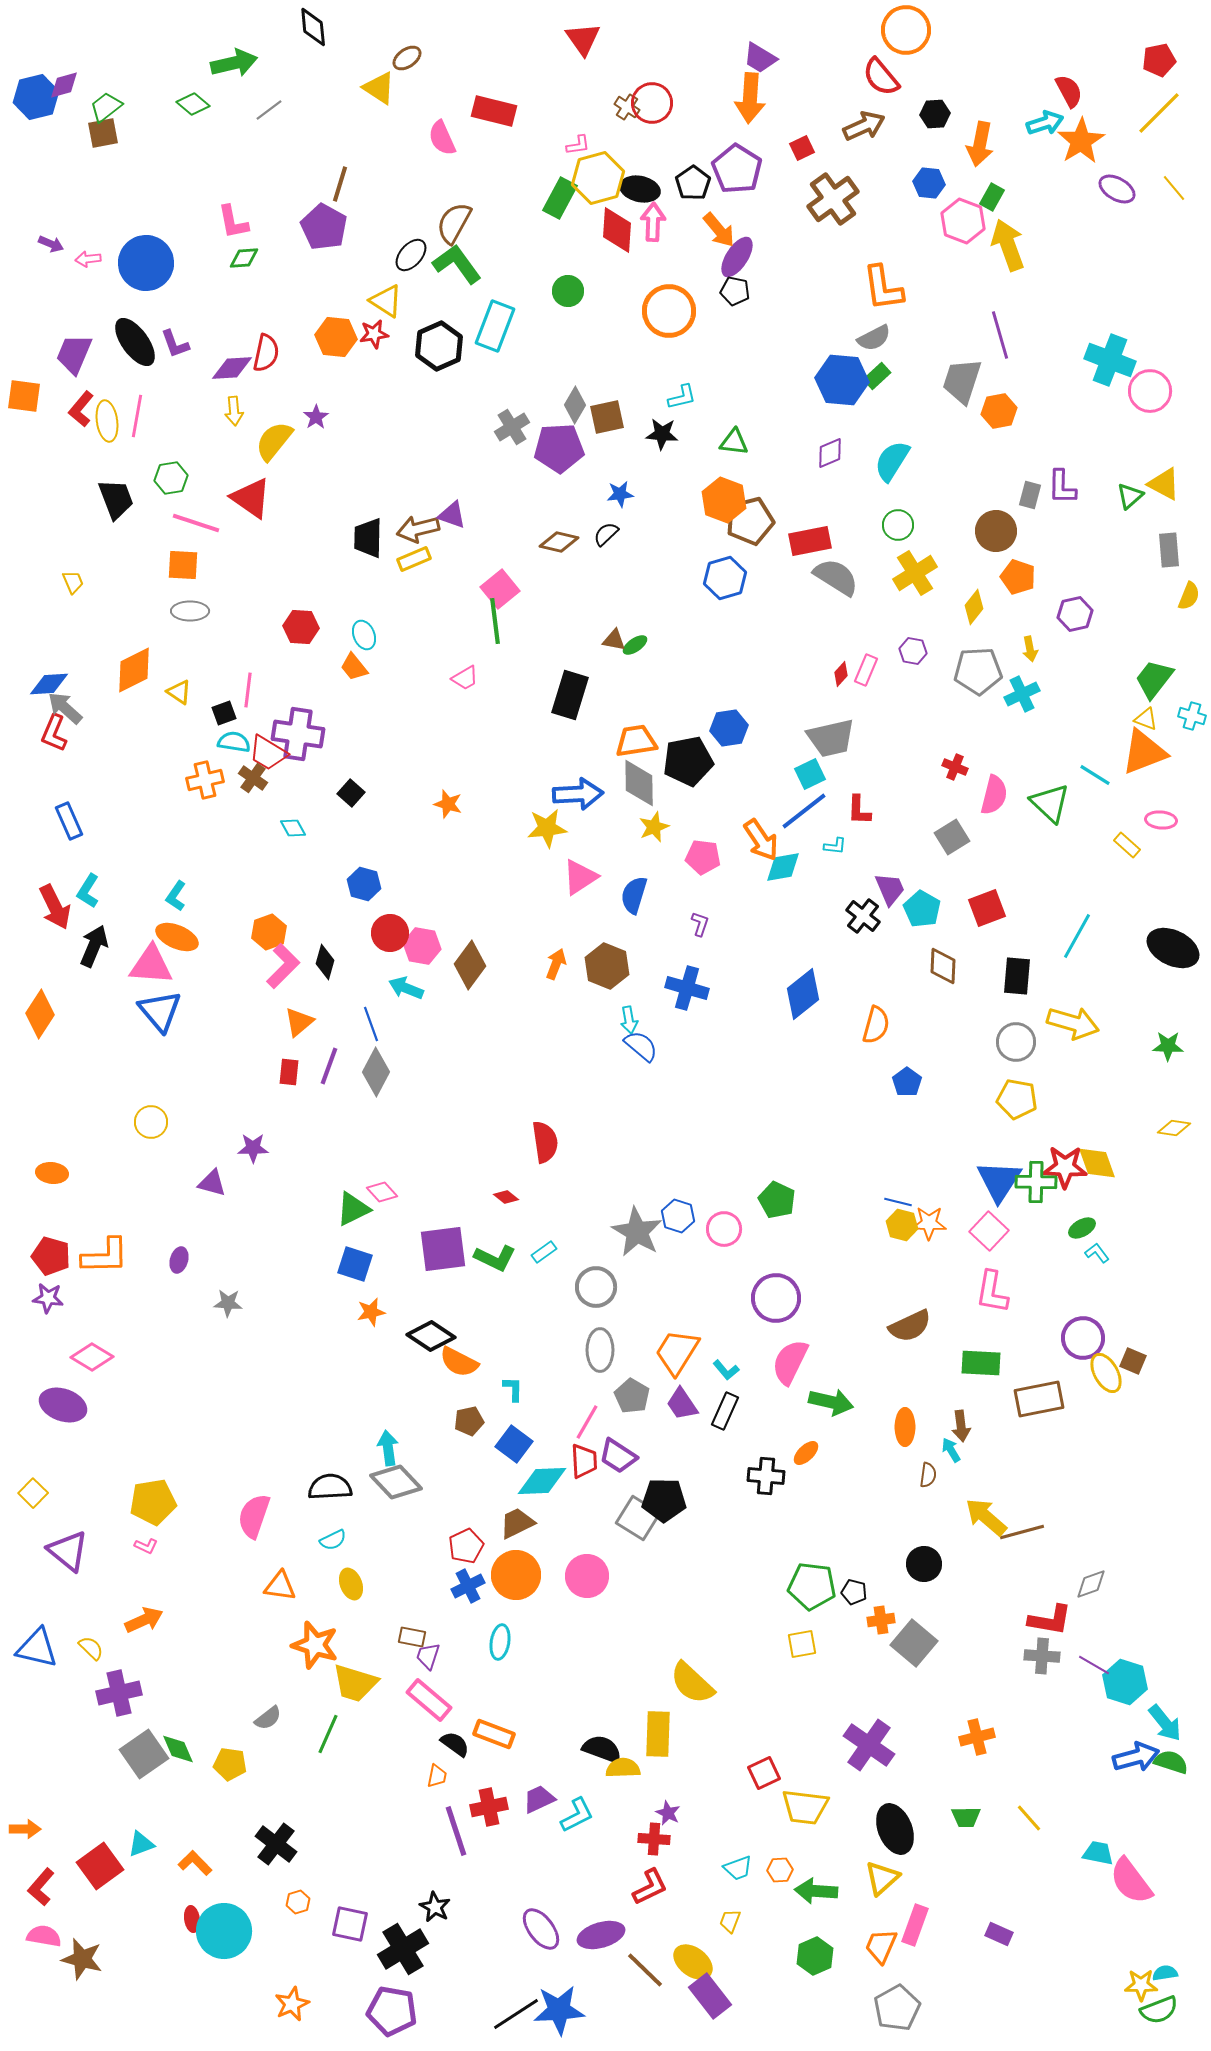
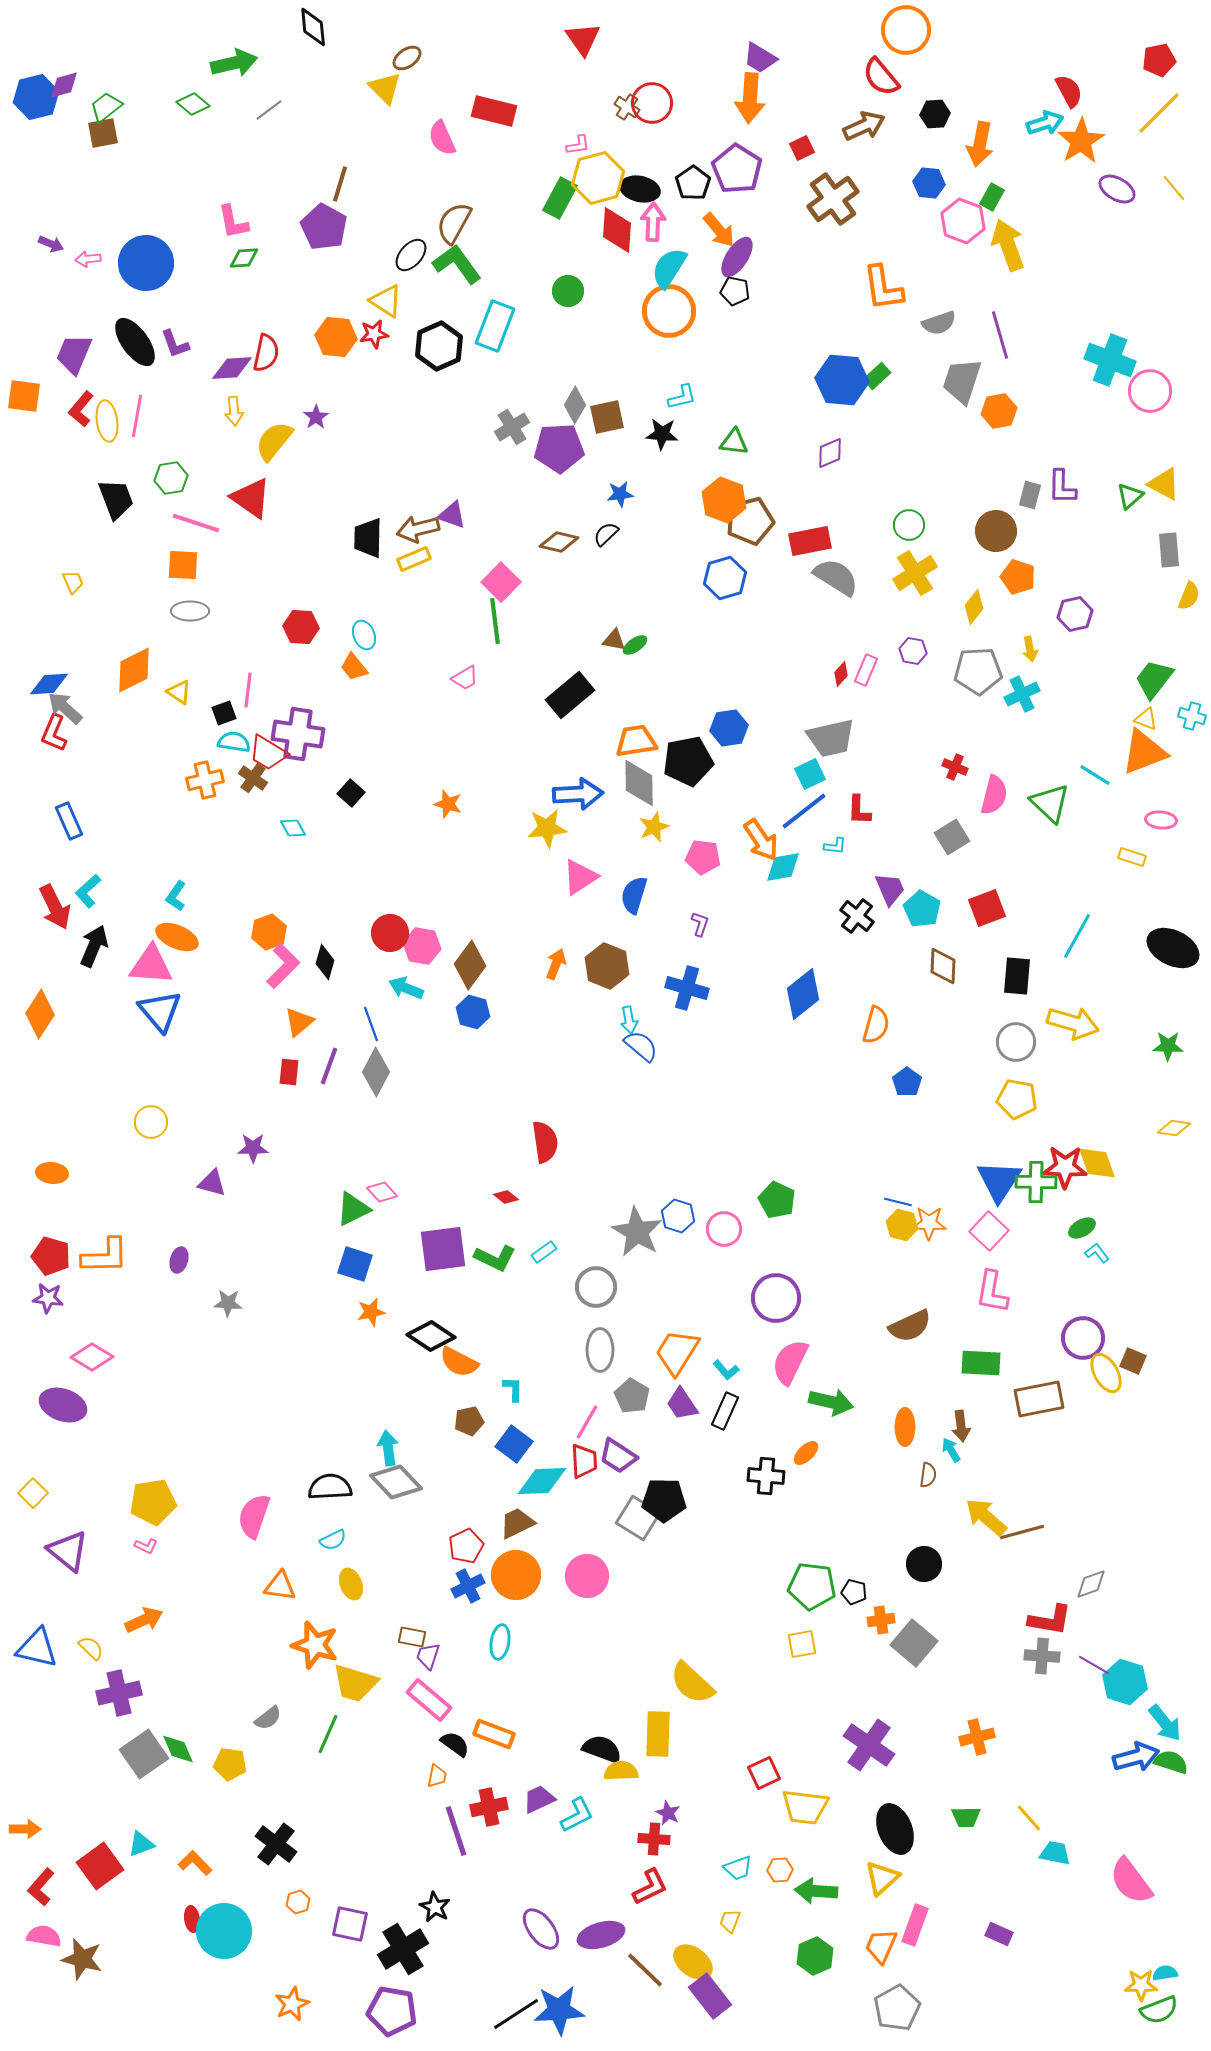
yellow triangle at (379, 88): moved 6 px right; rotated 12 degrees clockwise
gray semicircle at (874, 338): moved 65 px right, 15 px up; rotated 8 degrees clockwise
cyan semicircle at (892, 461): moved 223 px left, 193 px up
green circle at (898, 525): moved 11 px right
pink square at (500, 589): moved 1 px right, 7 px up; rotated 6 degrees counterclockwise
black rectangle at (570, 695): rotated 33 degrees clockwise
yellow rectangle at (1127, 845): moved 5 px right, 12 px down; rotated 24 degrees counterclockwise
blue hexagon at (364, 884): moved 109 px right, 128 px down
cyan L-shape at (88, 891): rotated 16 degrees clockwise
black cross at (863, 916): moved 6 px left
yellow semicircle at (623, 1768): moved 2 px left, 3 px down
cyan trapezoid at (1098, 1853): moved 43 px left
